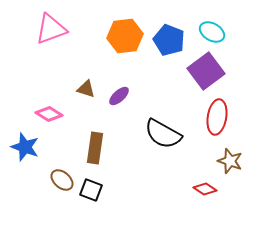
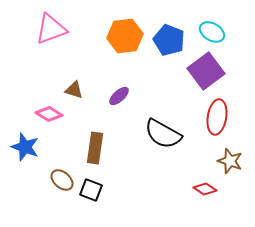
brown triangle: moved 12 px left, 1 px down
